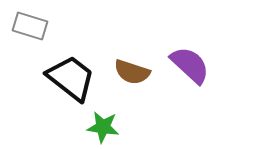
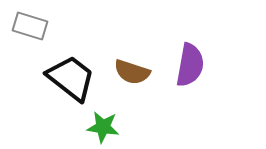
purple semicircle: rotated 57 degrees clockwise
